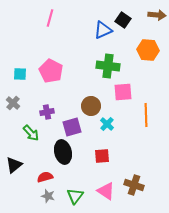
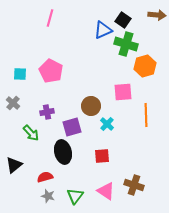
orange hexagon: moved 3 px left, 16 px down; rotated 20 degrees counterclockwise
green cross: moved 18 px right, 22 px up; rotated 10 degrees clockwise
